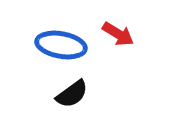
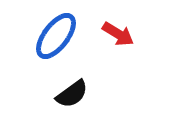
blue ellipse: moved 5 px left, 9 px up; rotated 63 degrees counterclockwise
